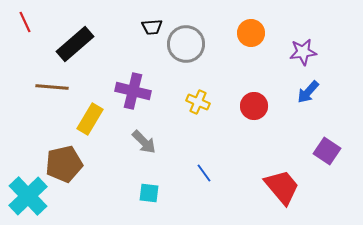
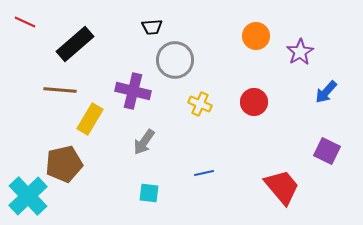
red line: rotated 40 degrees counterclockwise
orange circle: moved 5 px right, 3 px down
gray circle: moved 11 px left, 16 px down
purple star: moved 3 px left; rotated 24 degrees counterclockwise
brown line: moved 8 px right, 3 px down
blue arrow: moved 18 px right
yellow cross: moved 2 px right, 2 px down
red circle: moved 4 px up
gray arrow: rotated 80 degrees clockwise
purple square: rotated 8 degrees counterclockwise
blue line: rotated 66 degrees counterclockwise
